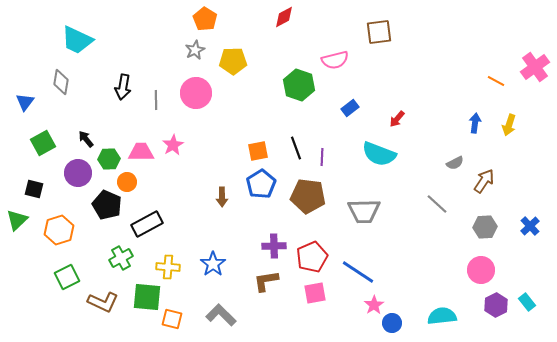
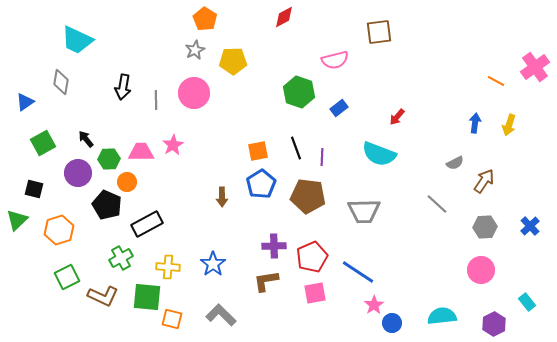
green hexagon at (299, 85): moved 7 px down
pink circle at (196, 93): moved 2 px left
blue triangle at (25, 102): rotated 18 degrees clockwise
blue rectangle at (350, 108): moved 11 px left
red arrow at (397, 119): moved 2 px up
brown L-shape at (103, 302): moved 6 px up
purple hexagon at (496, 305): moved 2 px left, 19 px down
